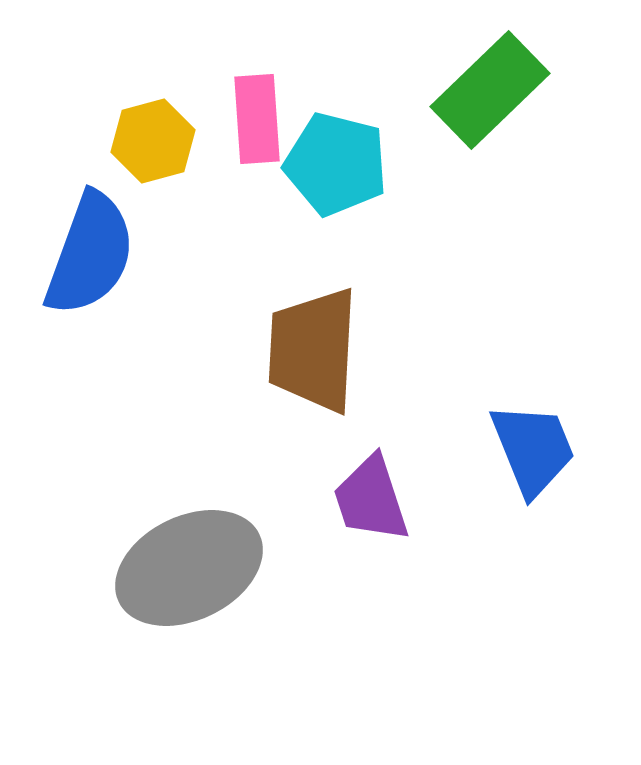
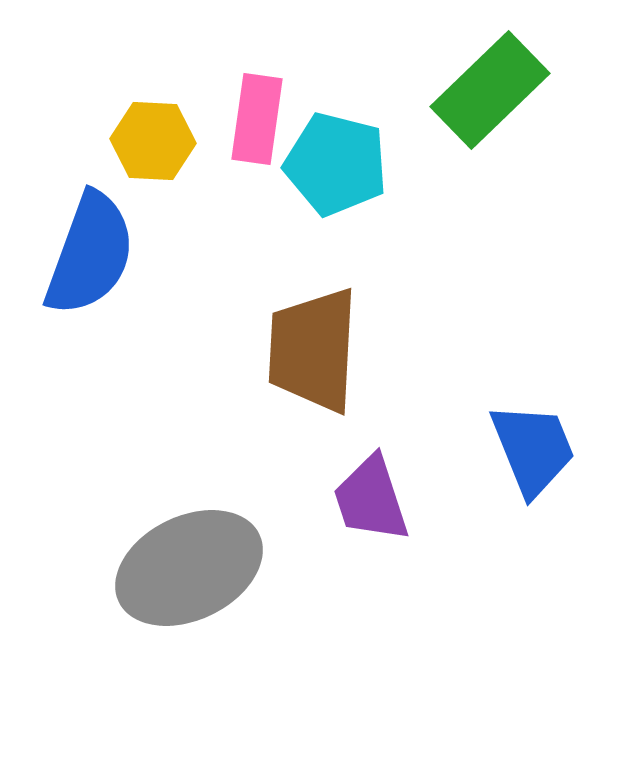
pink rectangle: rotated 12 degrees clockwise
yellow hexagon: rotated 18 degrees clockwise
